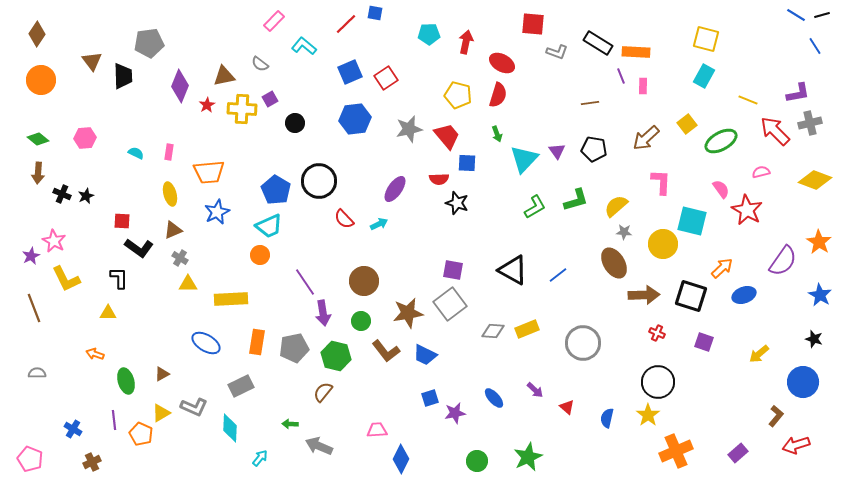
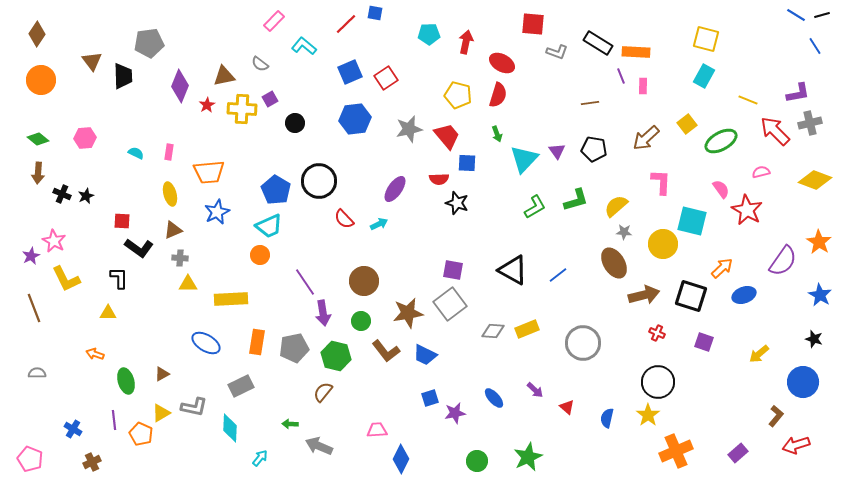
gray cross at (180, 258): rotated 28 degrees counterclockwise
brown arrow at (644, 295): rotated 12 degrees counterclockwise
gray L-shape at (194, 407): rotated 12 degrees counterclockwise
